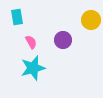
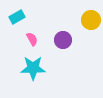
cyan rectangle: rotated 70 degrees clockwise
pink semicircle: moved 1 px right, 3 px up
cyan star: rotated 15 degrees clockwise
